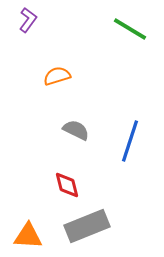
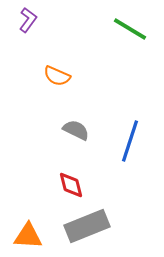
orange semicircle: rotated 140 degrees counterclockwise
red diamond: moved 4 px right
